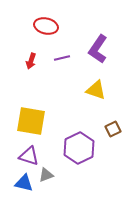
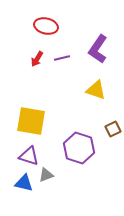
red arrow: moved 6 px right, 2 px up; rotated 14 degrees clockwise
purple hexagon: rotated 16 degrees counterclockwise
